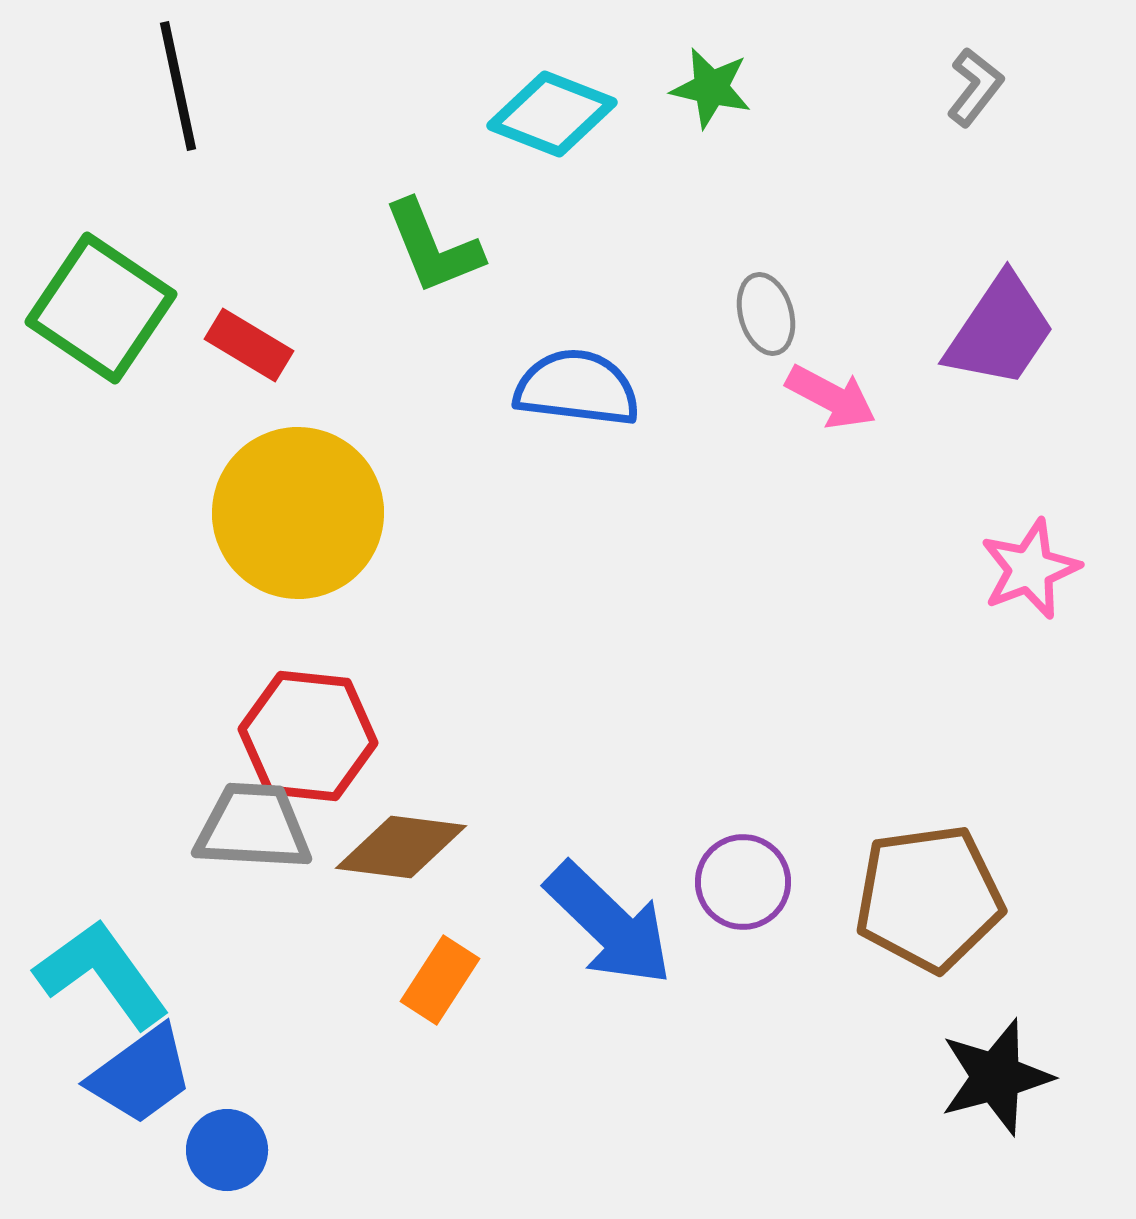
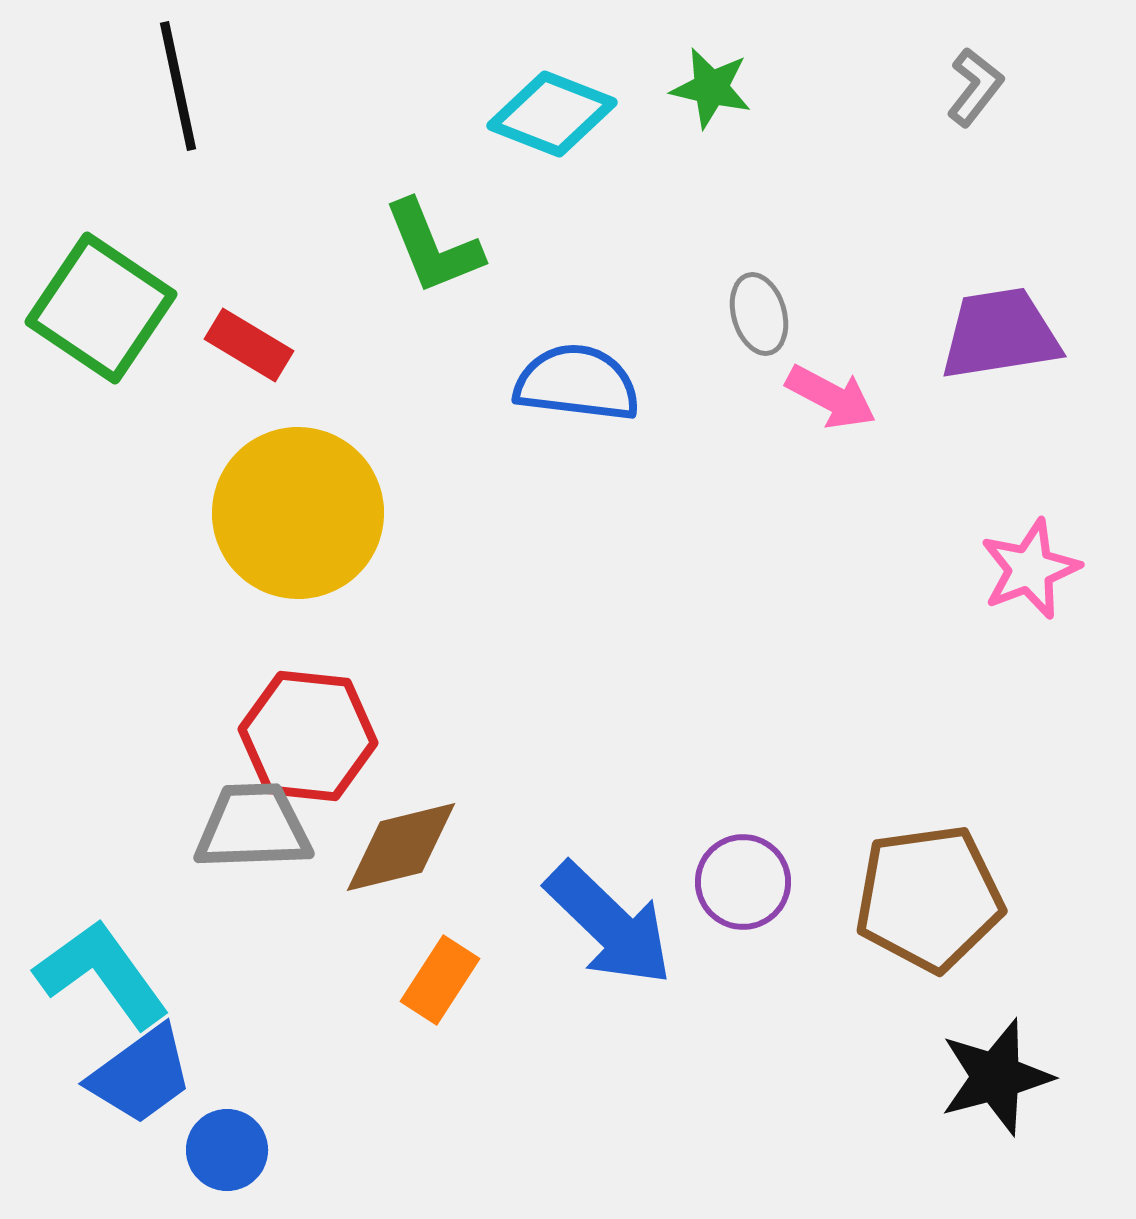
gray ellipse: moved 7 px left
purple trapezoid: moved 3 px down; rotated 133 degrees counterclockwise
blue semicircle: moved 5 px up
gray trapezoid: rotated 5 degrees counterclockwise
brown diamond: rotated 21 degrees counterclockwise
